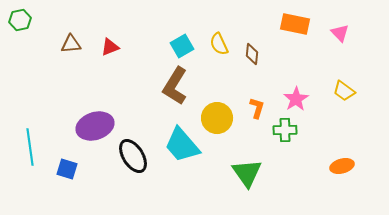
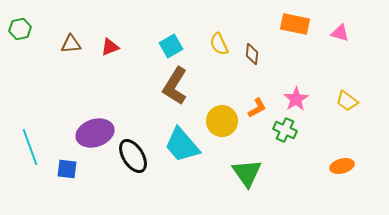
green hexagon: moved 9 px down
pink triangle: rotated 30 degrees counterclockwise
cyan square: moved 11 px left
yellow trapezoid: moved 3 px right, 10 px down
orange L-shape: rotated 45 degrees clockwise
yellow circle: moved 5 px right, 3 px down
purple ellipse: moved 7 px down
green cross: rotated 25 degrees clockwise
cyan line: rotated 12 degrees counterclockwise
blue square: rotated 10 degrees counterclockwise
